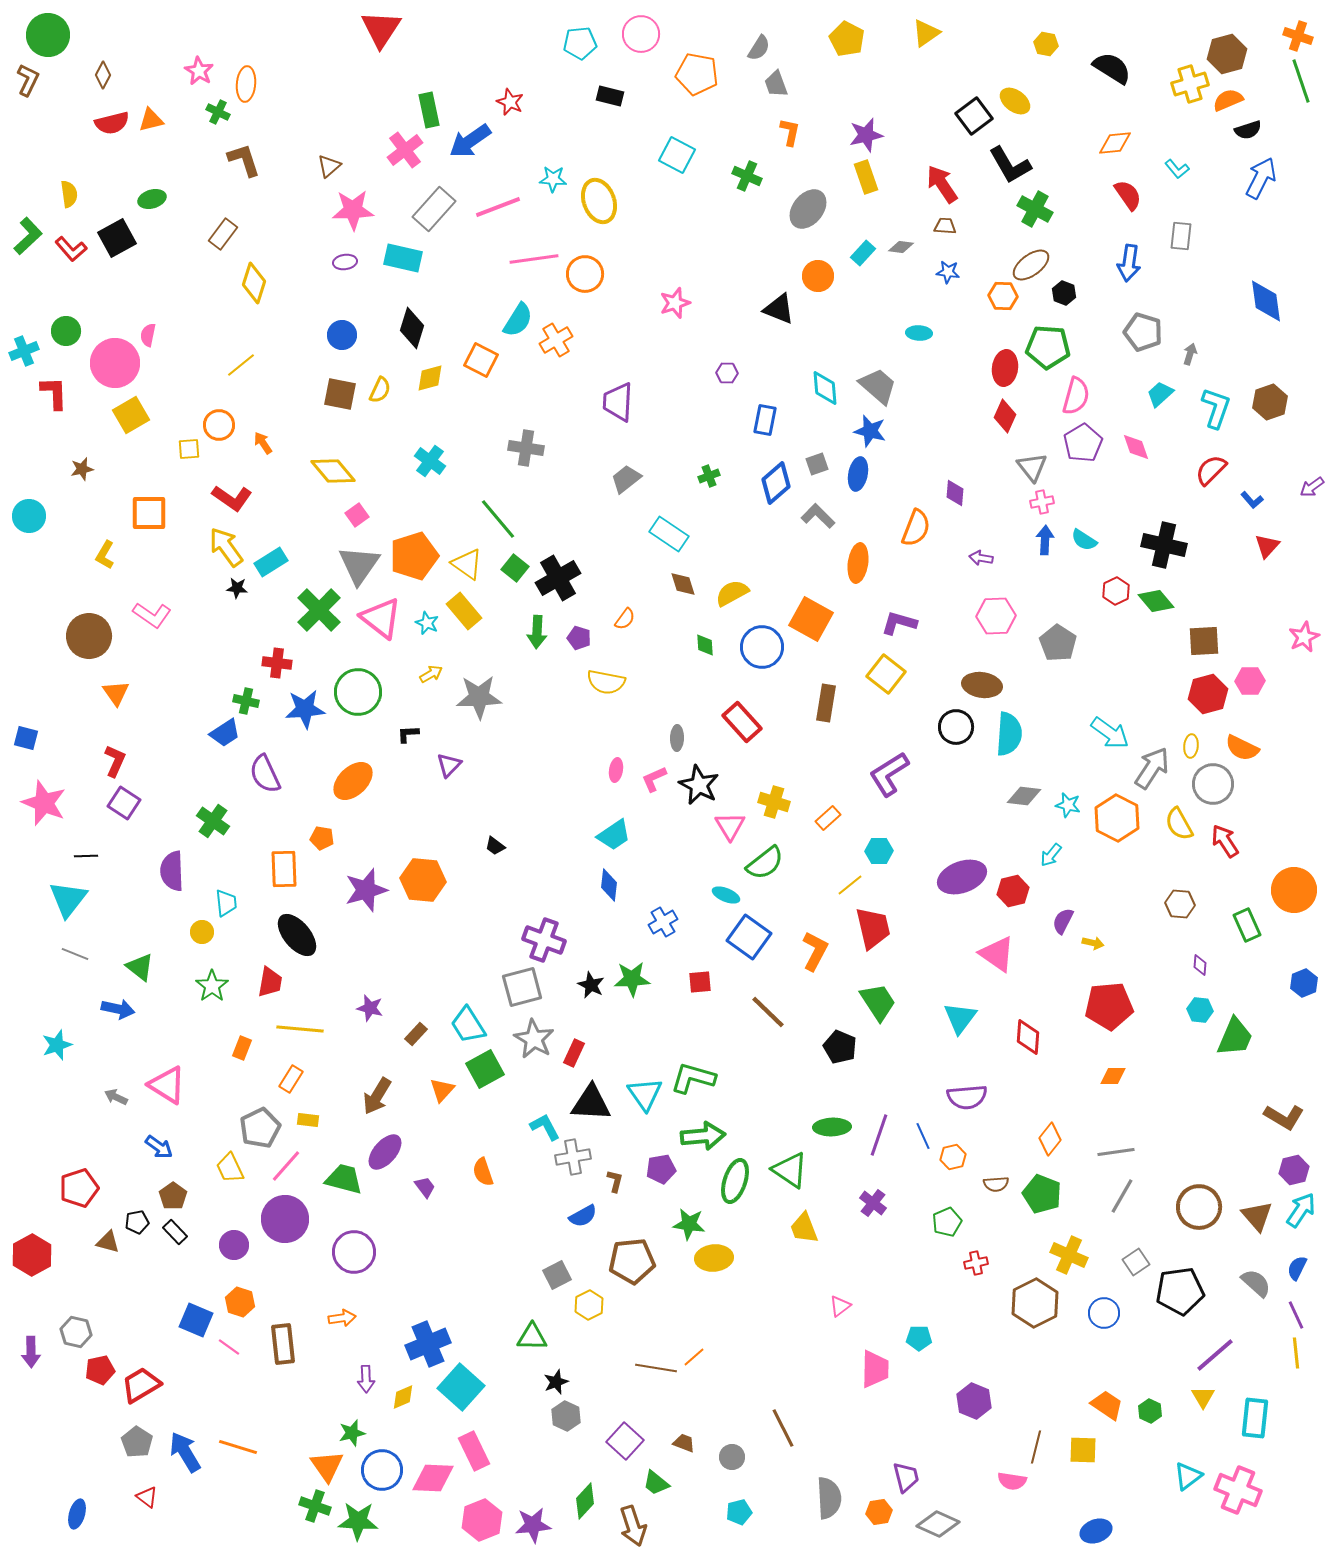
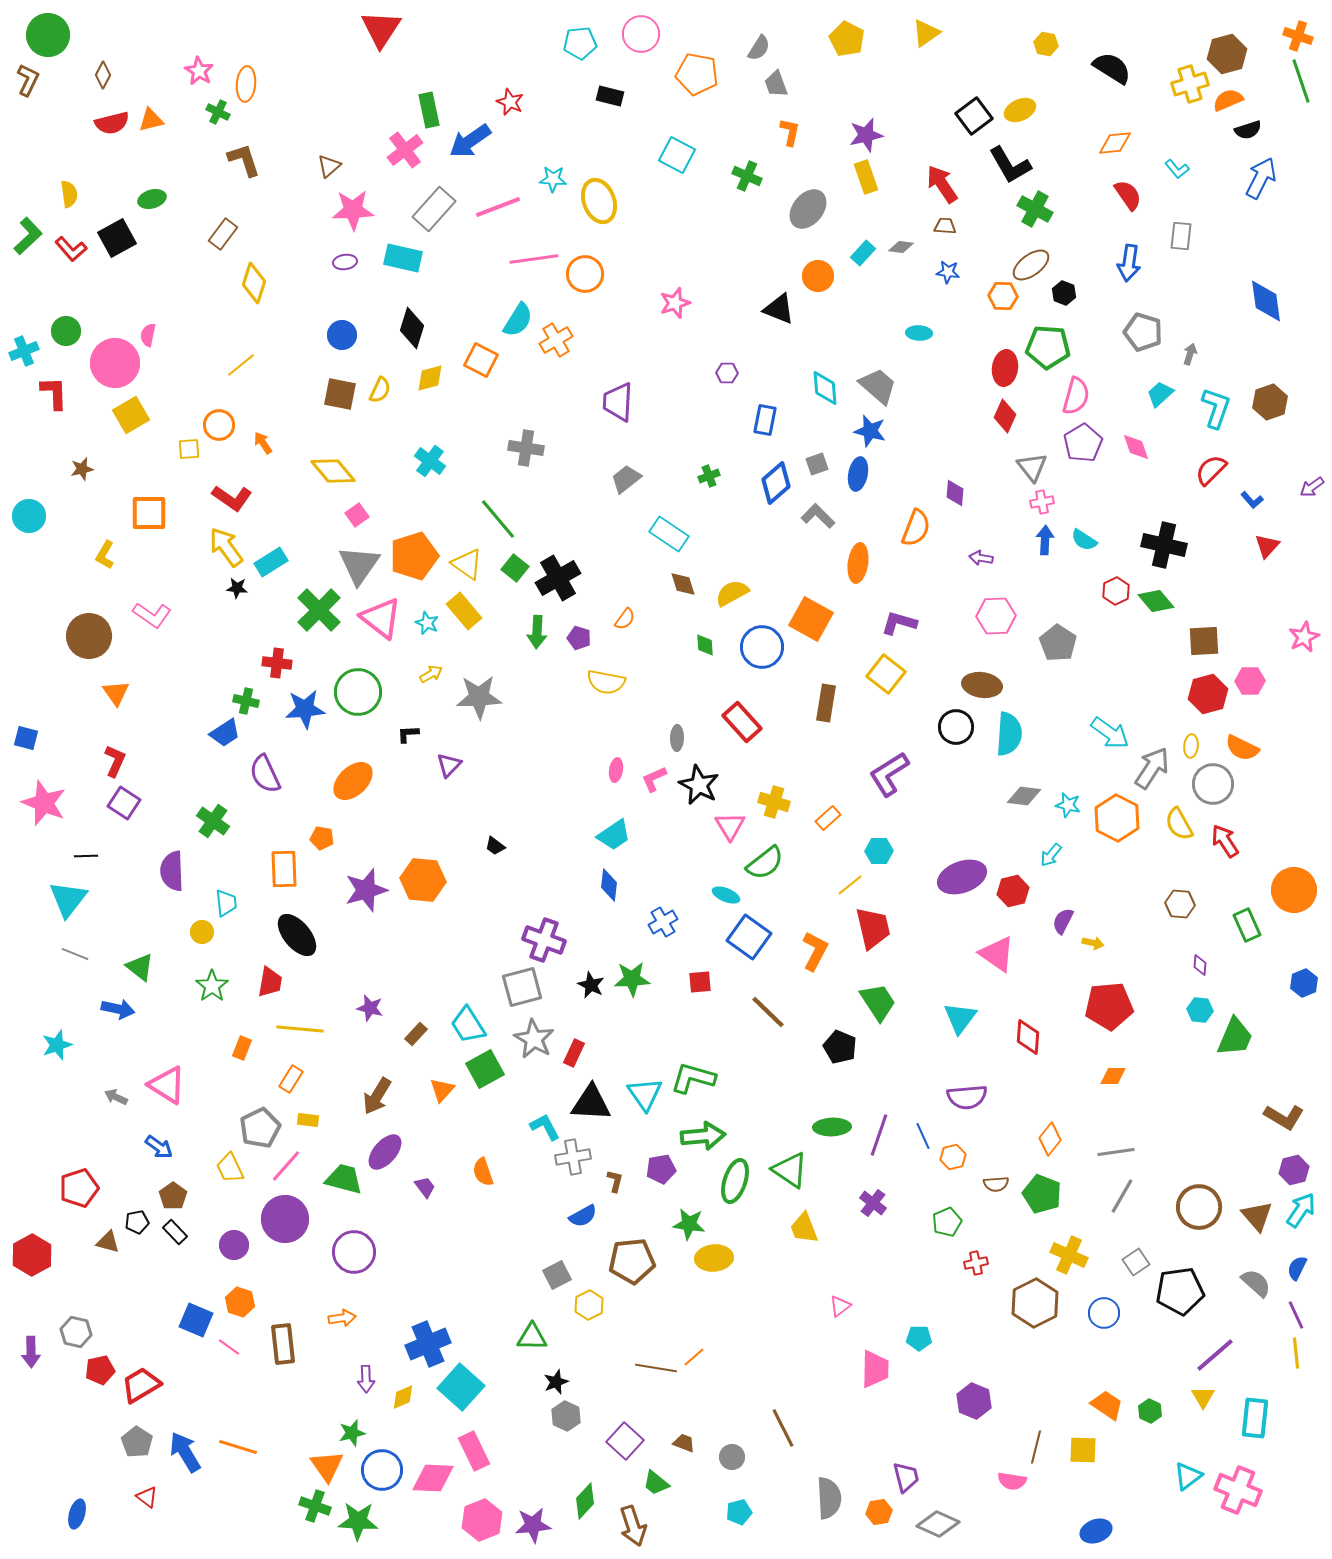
yellow ellipse at (1015, 101): moved 5 px right, 9 px down; rotated 60 degrees counterclockwise
